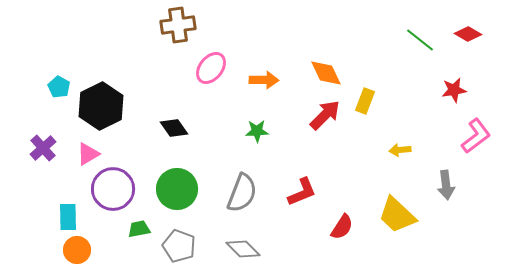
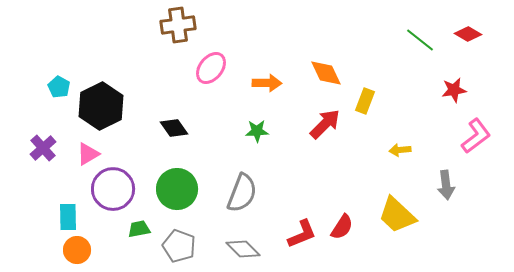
orange arrow: moved 3 px right, 3 px down
red arrow: moved 9 px down
red L-shape: moved 42 px down
